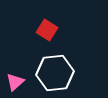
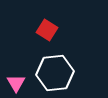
pink triangle: moved 1 px right, 1 px down; rotated 18 degrees counterclockwise
